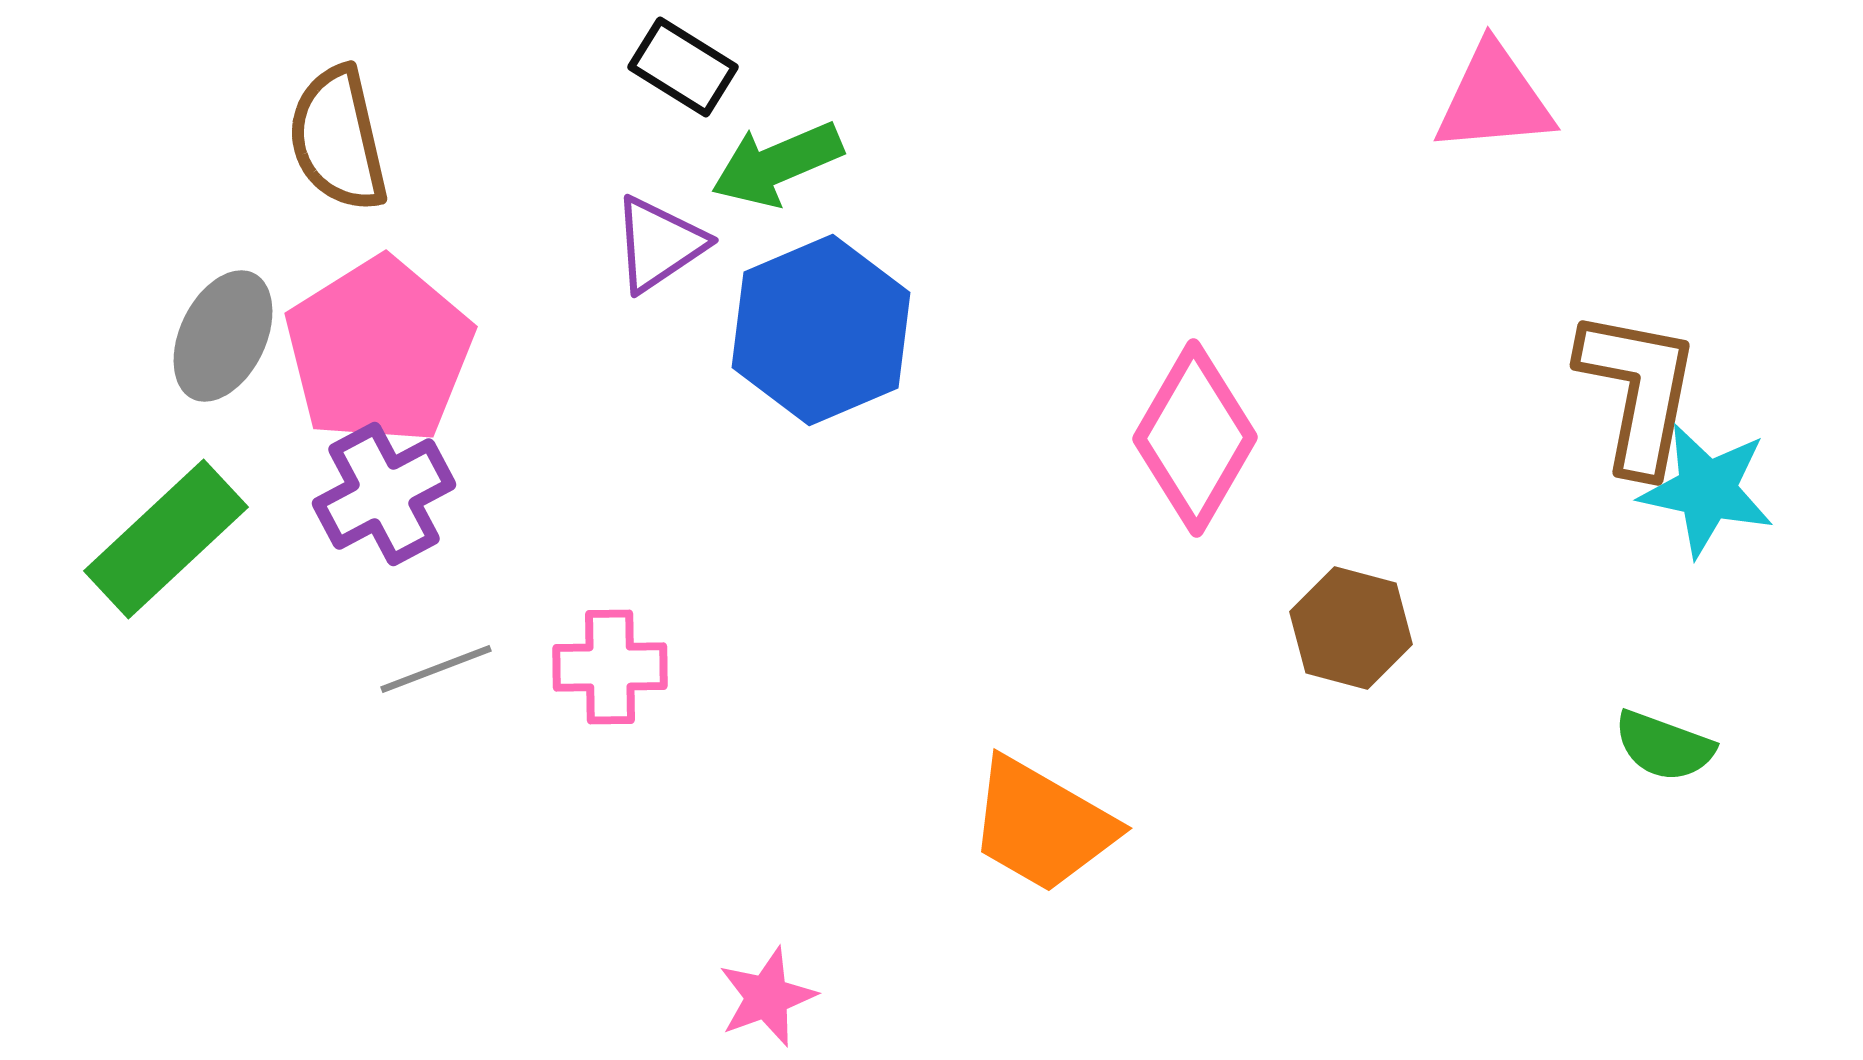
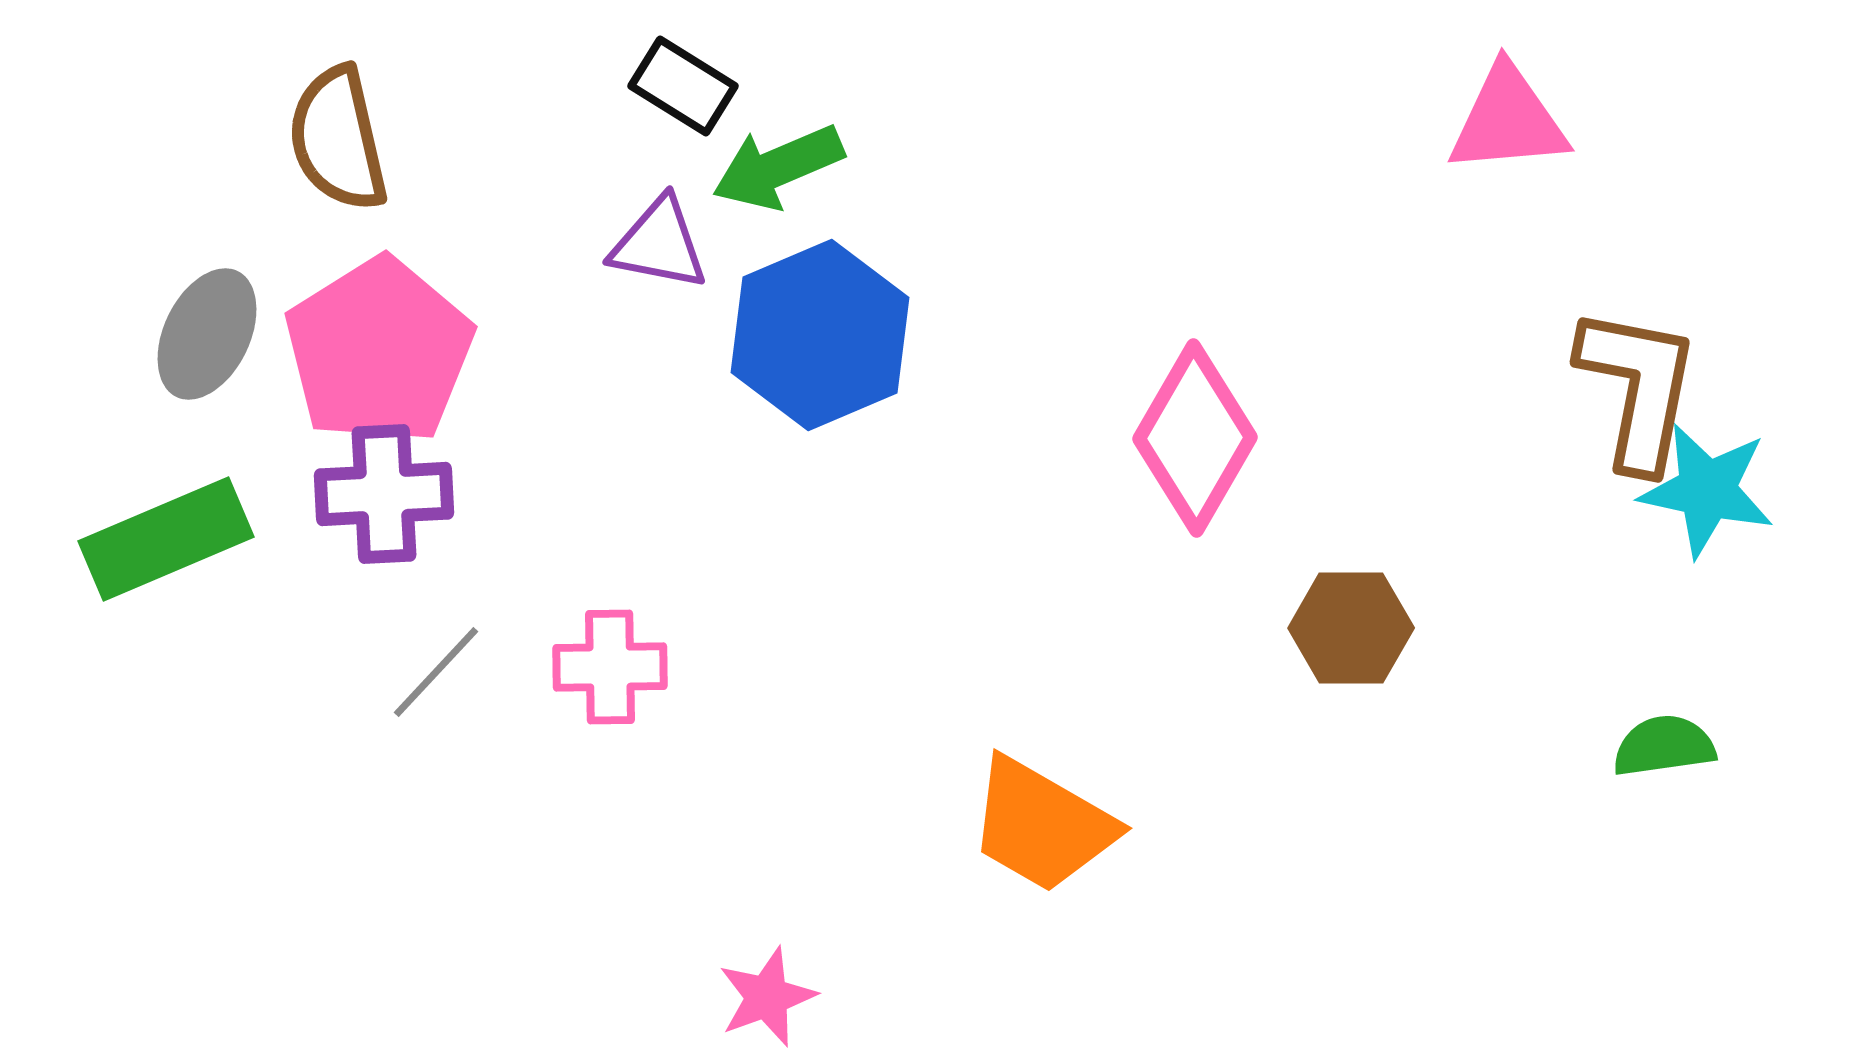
black rectangle: moved 19 px down
pink triangle: moved 14 px right, 21 px down
green arrow: moved 1 px right, 3 px down
purple triangle: rotated 45 degrees clockwise
blue hexagon: moved 1 px left, 5 px down
gray ellipse: moved 16 px left, 2 px up
brown L-shape: moved 3 px up
purple cross: rotated 25 degrees clockwise
green rectangle: rotated 20 degrees clockwise
brown hexagon: rotated 15 degrees counterclockwise
gray line: moved 3 px down; rotated 26 degrees counterclockwise
green semicircle: rotated 152 degrees clockwise
